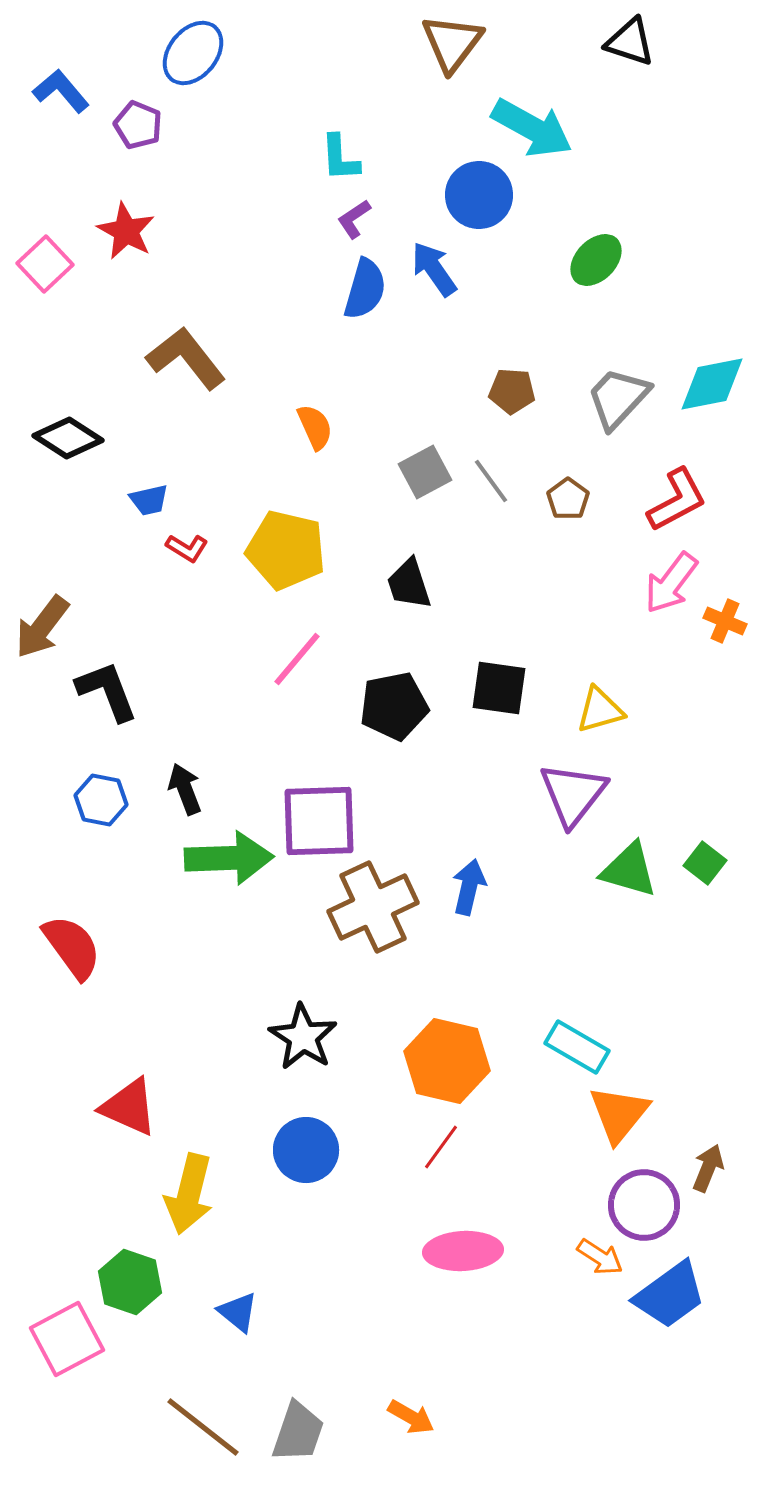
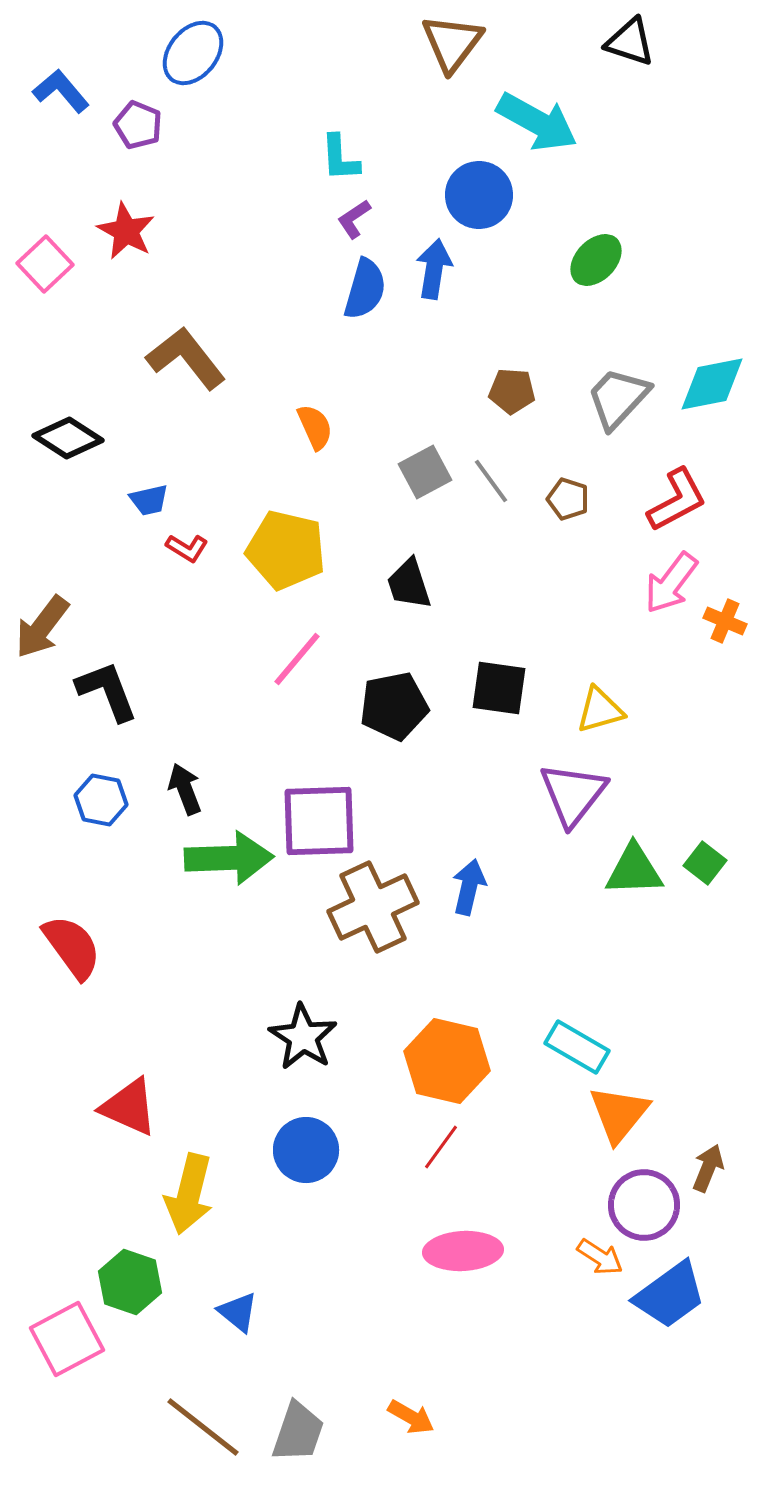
cyan arrow at (532, 128): moved 5 px right, 6 px up
blue arrow at (434, 269): rotated 44 degrees clockwise
brown pentagon at (568, 499): rotated 18 degrees counterclockwise
green triangle at (629, 870): moved 5 px right; rotated 18 degrees counterclockwise
